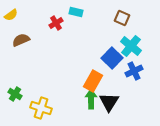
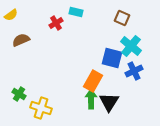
blue square: rotated 30 degrees counterclockwise
green cross: moved 4 px right
